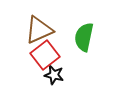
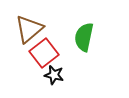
brown triangle: moved 10 px left, 1 px up; rotated 16 degrees counterclockwise
red square: moved 1 px left, 2 px up
